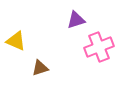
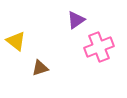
purple triangle: rotated 18 degrees counterclockwise
yellow triangle: rotated 15 degrees clockwise
